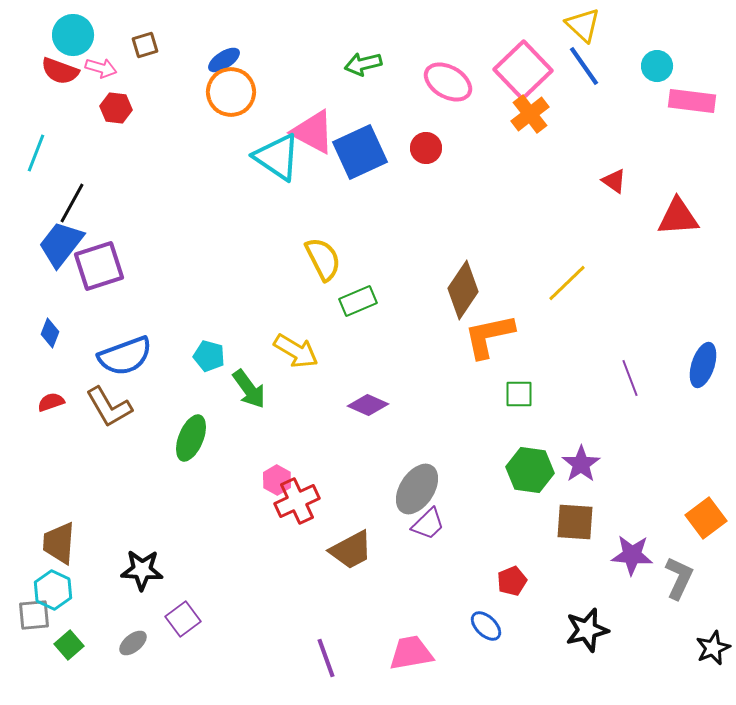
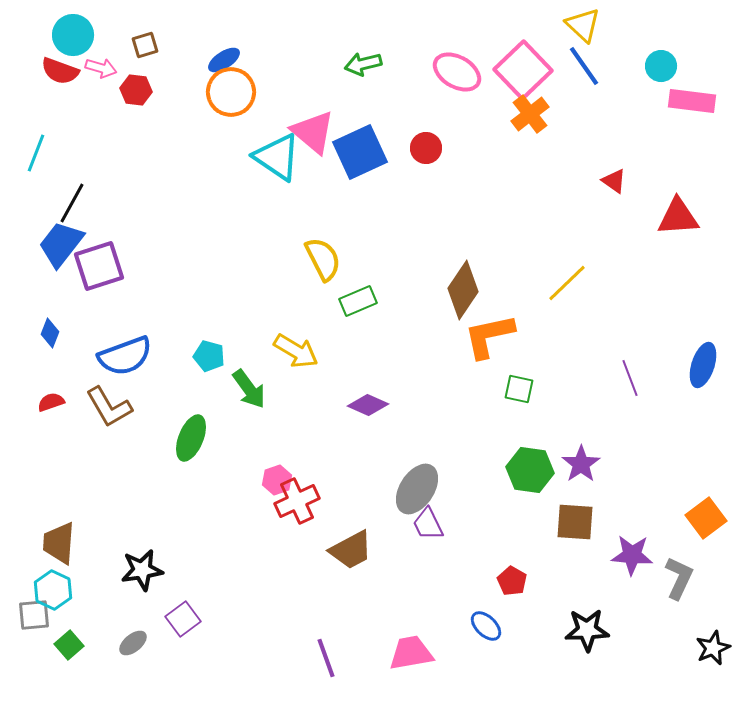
cyan circle at (657, 66): moved 4 px right
pink ellipse at (448, 82): moved 9 px right, 10 px up
red hexagon at (116, 108): moved 20 px right, 18 px up
pink triangle at (313, 132): rotated 12 degrees clockwise
green square at (519, 394): moved 5 px up; rotated 12 degrees clockwise
pink hexagon at (277, 480): rotated 12 degrees clockwise
purple trapezoid at (428, 524): rotated 108 degrees clockwise
black star at (142, 570): rotated 12 degrees counterclockwise
red pentagon at (512, 581): rotated 20 degrees counterclockwise
black star at (587, 630): rotated 12 degrees clockwise
